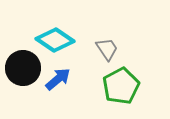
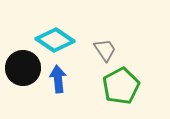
gray trapezoid: moved 2 px left, 1 px down
blue arrow: rotated 56 degrees counterclockwise
